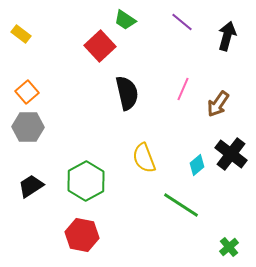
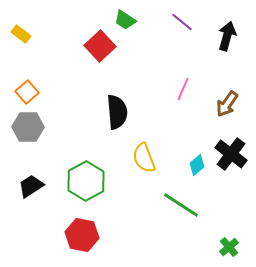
black semicircle: moved 10 px left, 19 px down; rotated 8 degrees clockwise
brown arrow: moved 9 px right
